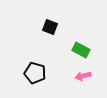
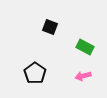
green rectangle: moved 4 px right, 3 px up
black pentagon: rotated 20 degrees clockwise
